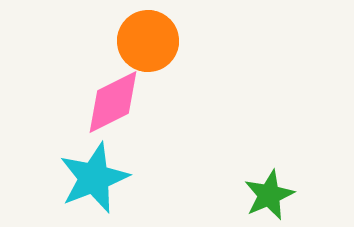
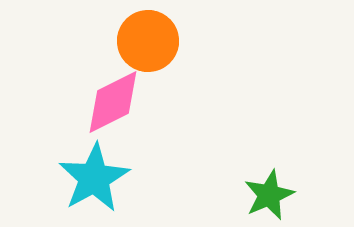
cyan star: rotated 8 degrees counterclockwise
